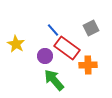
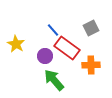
orange cross: moved 3 px right
